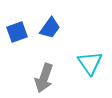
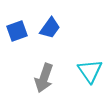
blue square: moved 1 px up
cyan triangle: moved 8 px down
